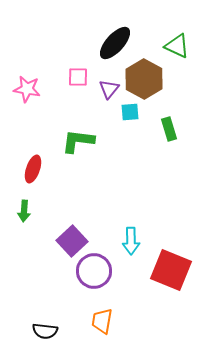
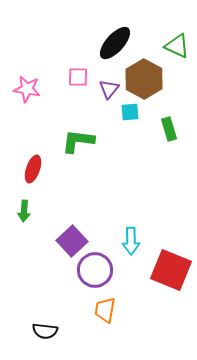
purple circle: moved 1 px right, 1 px up
orange trapezoid: moved 3 px right, 11 px up
